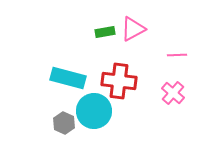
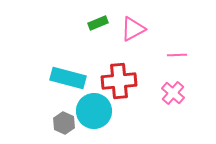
green rectangle: moved 7 px left, 9 px up; rotated 12 degrees counterclockwise
red cross: rotated 12 degrees counterclockwise
